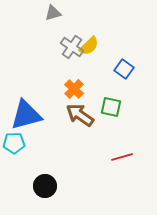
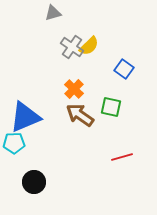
blue triangle: moved 1 px left, 2 px down; rotated 8 degrees counterclockwise
black circle: moved 11 px left, 4 px up
